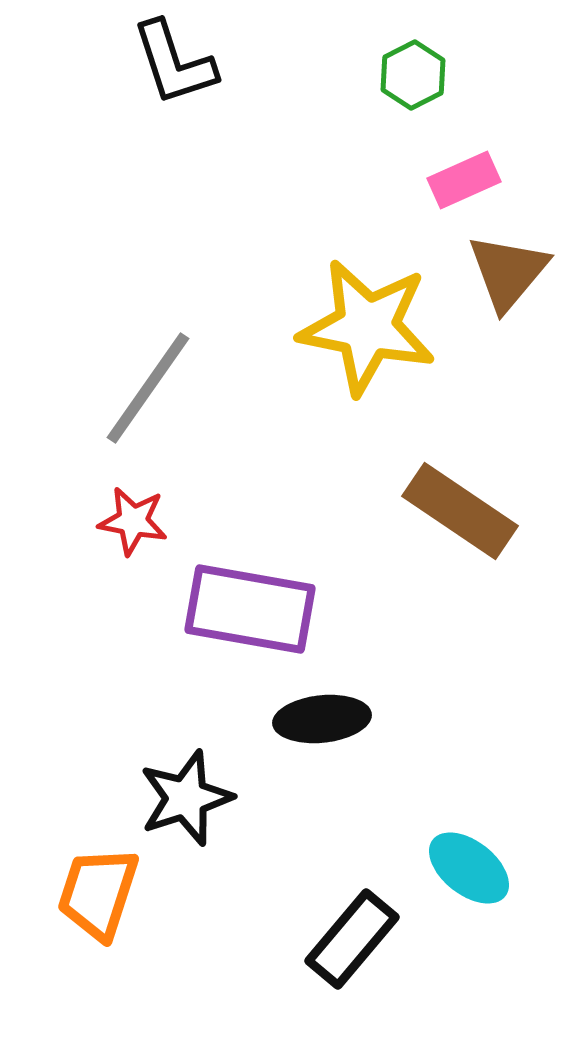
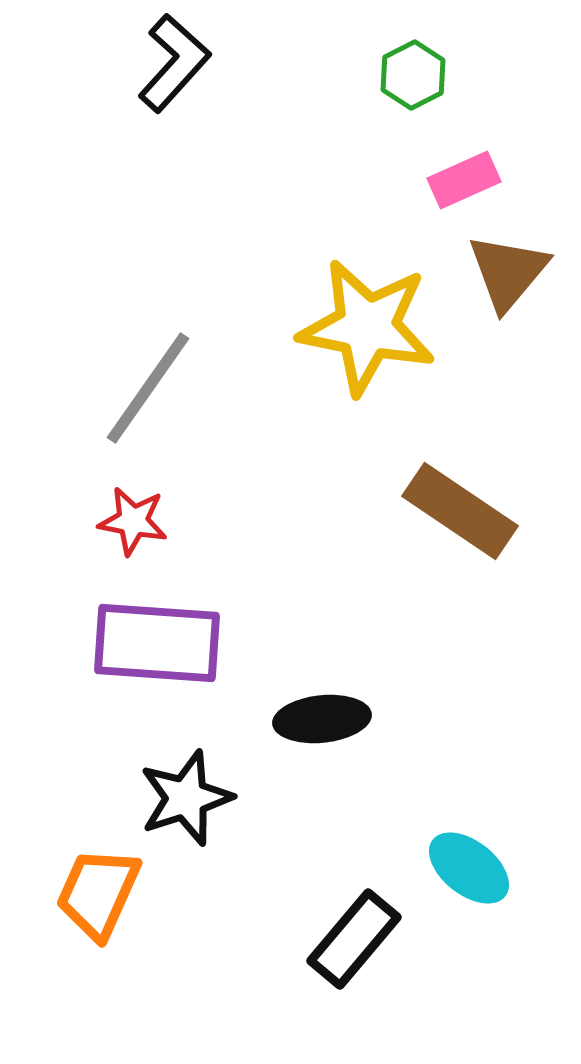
black L-shape: rotated 120 degrees counterclockwise
purple rectangle: moved 93 px left, 34 px down; rotated 6 degrees counterclockwise
orange trapezoid: rotated 6 degrees clockwise
black rectangle: moved 2 px right
